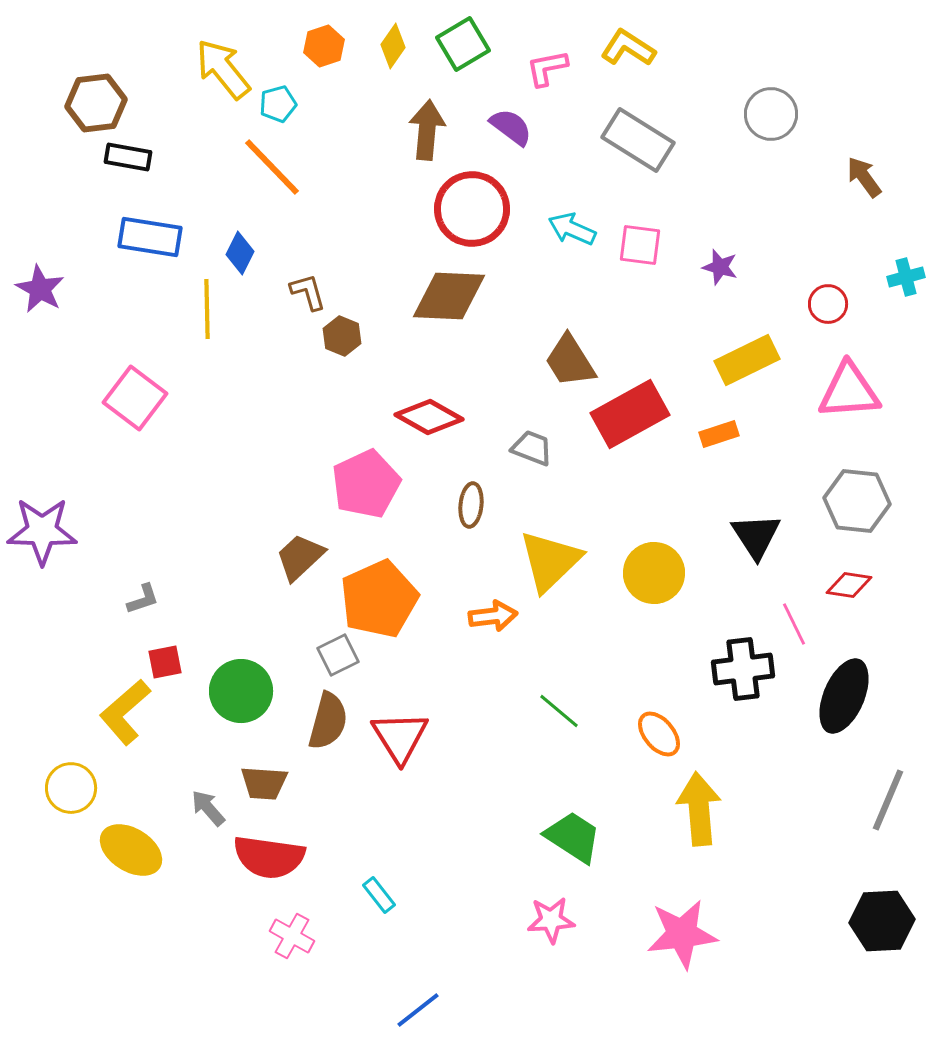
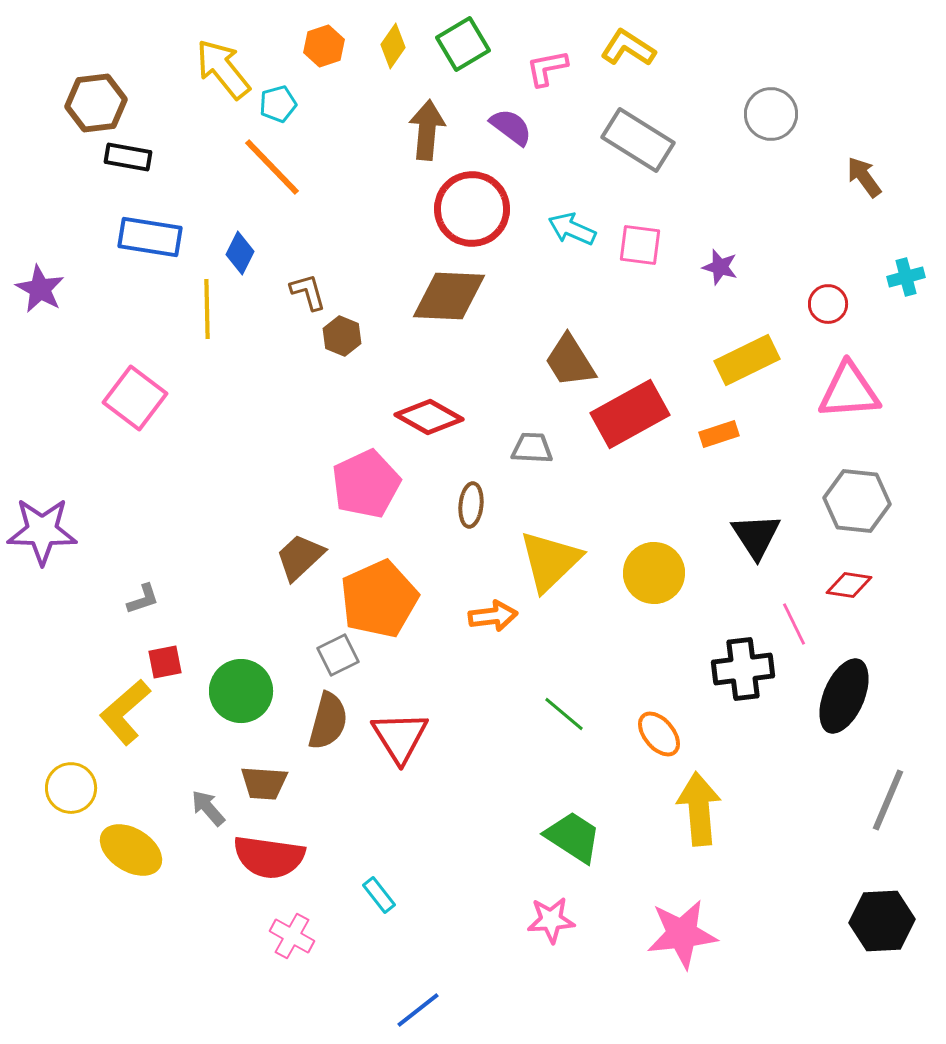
gray trapezoid at (532, 448): rotated 18 degrees counterclockwise
green line at (559, 711): moved 5 px right, 3 px down
